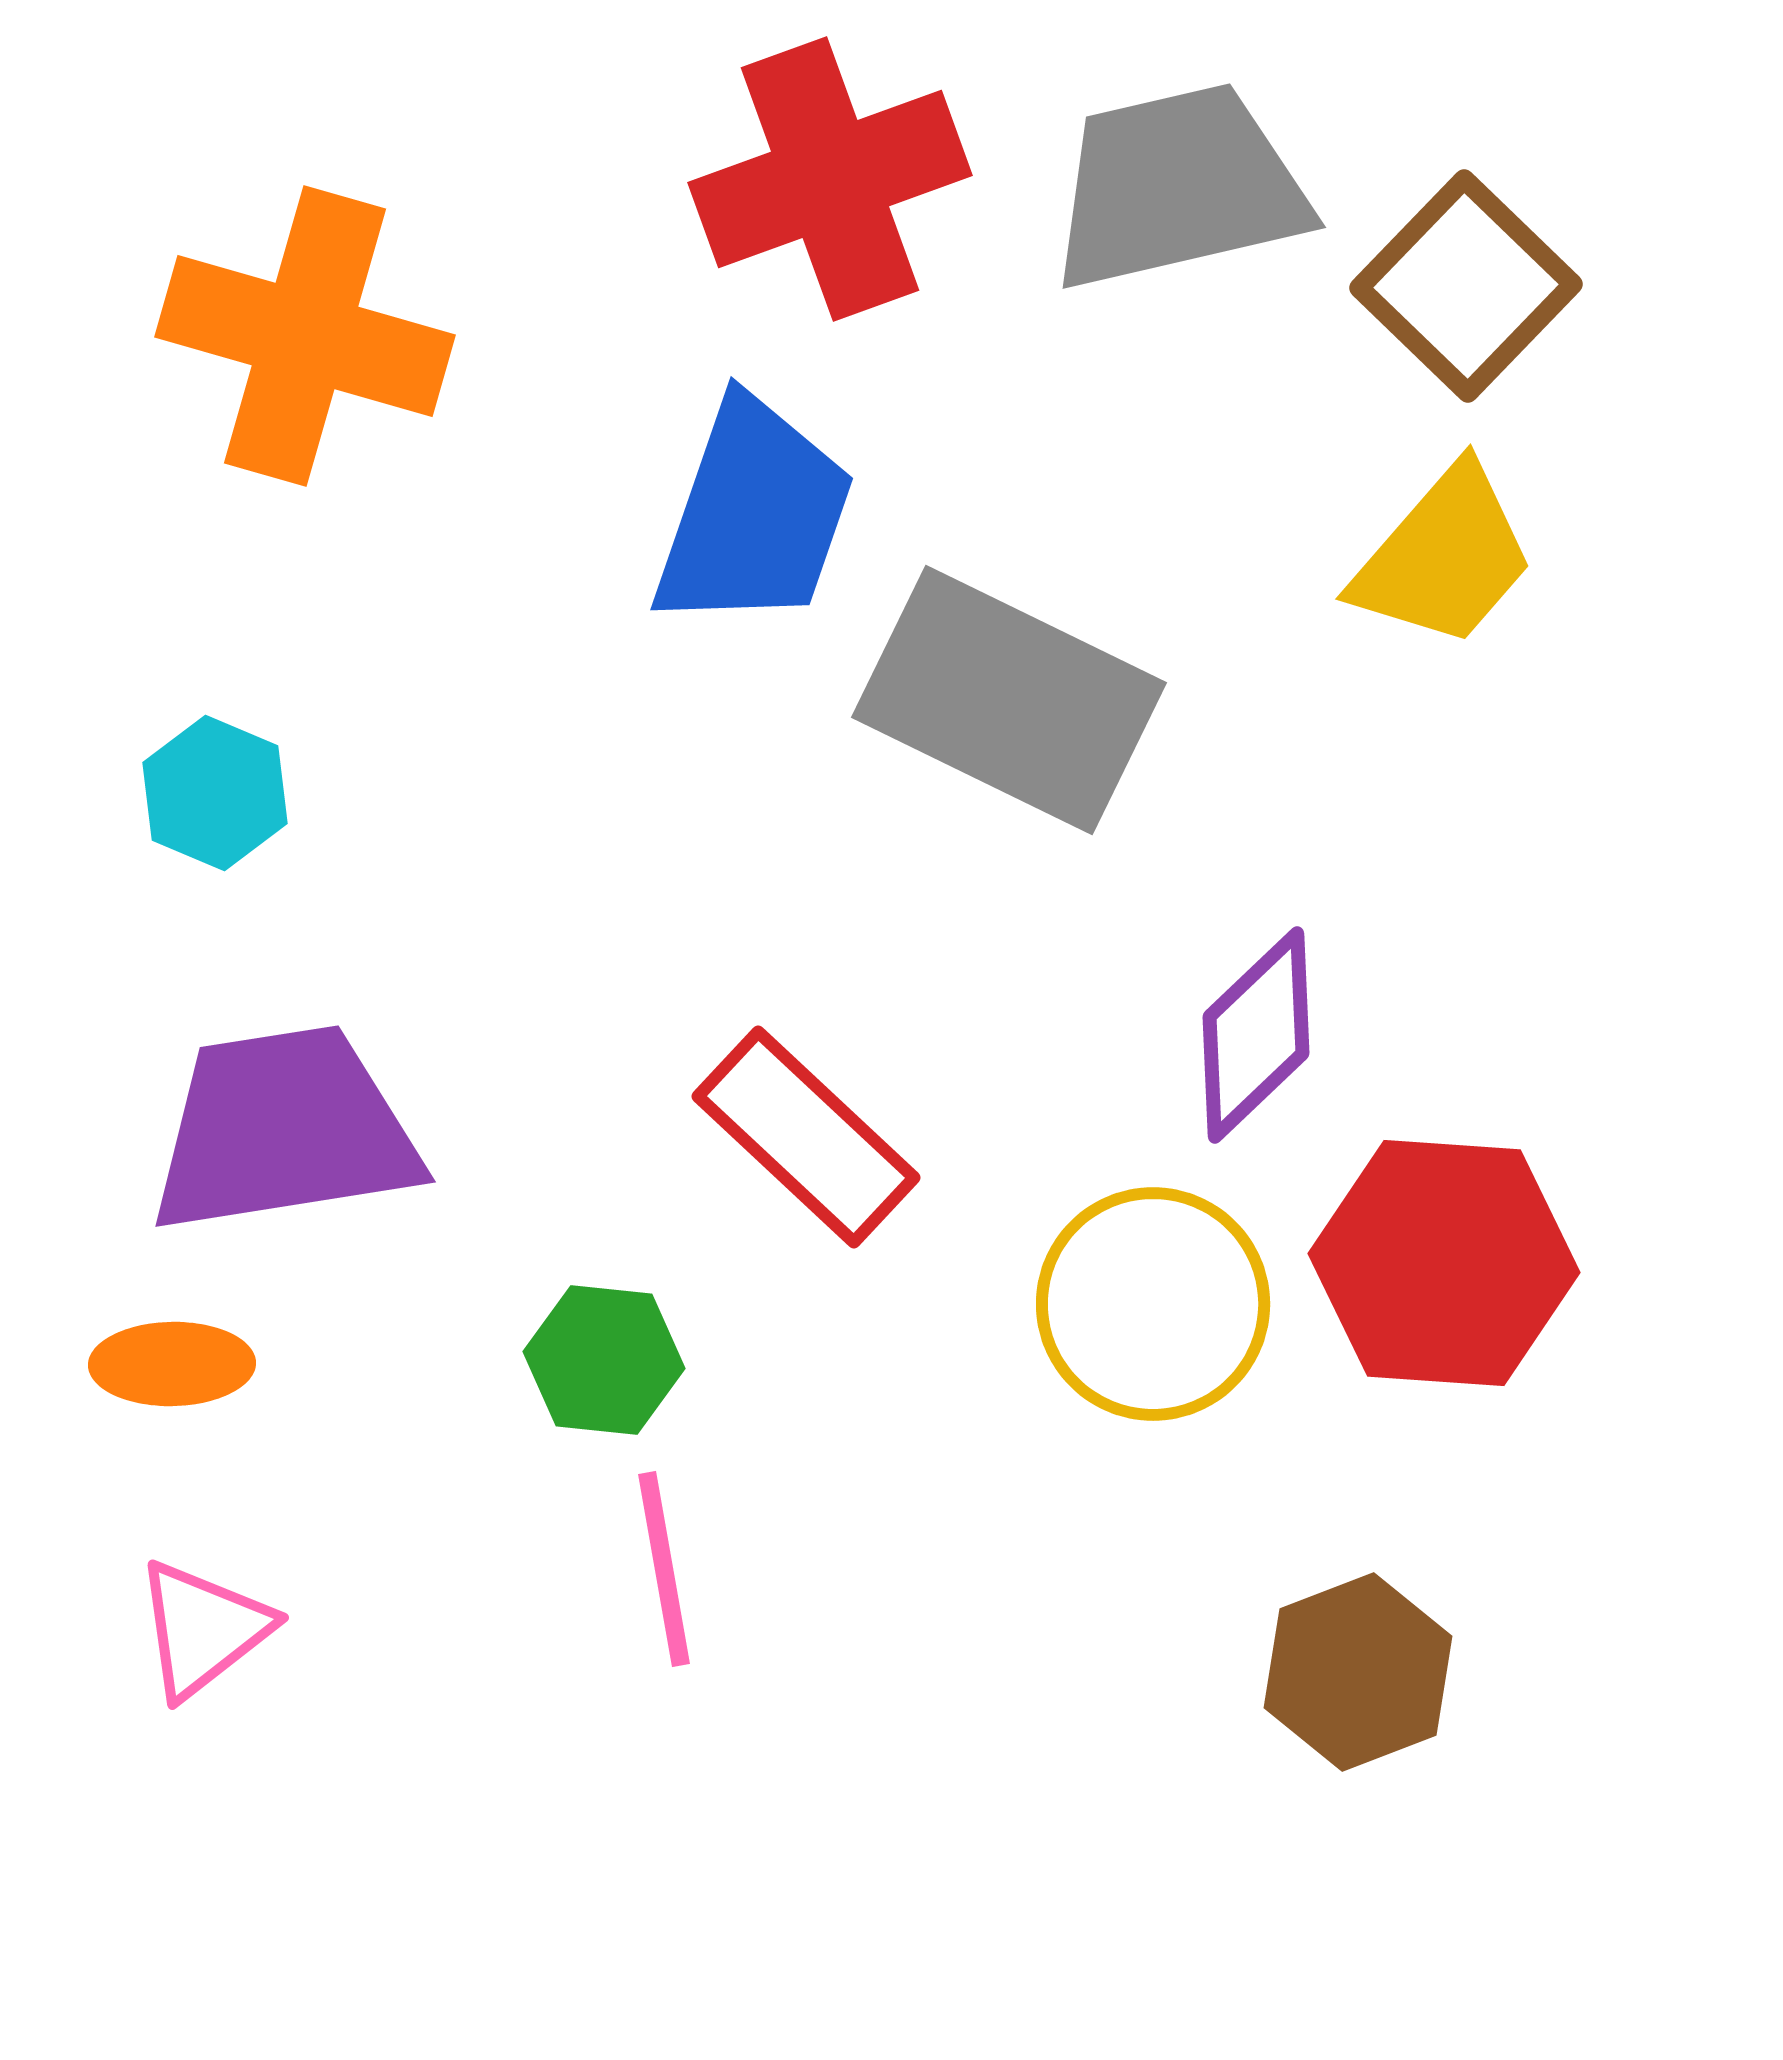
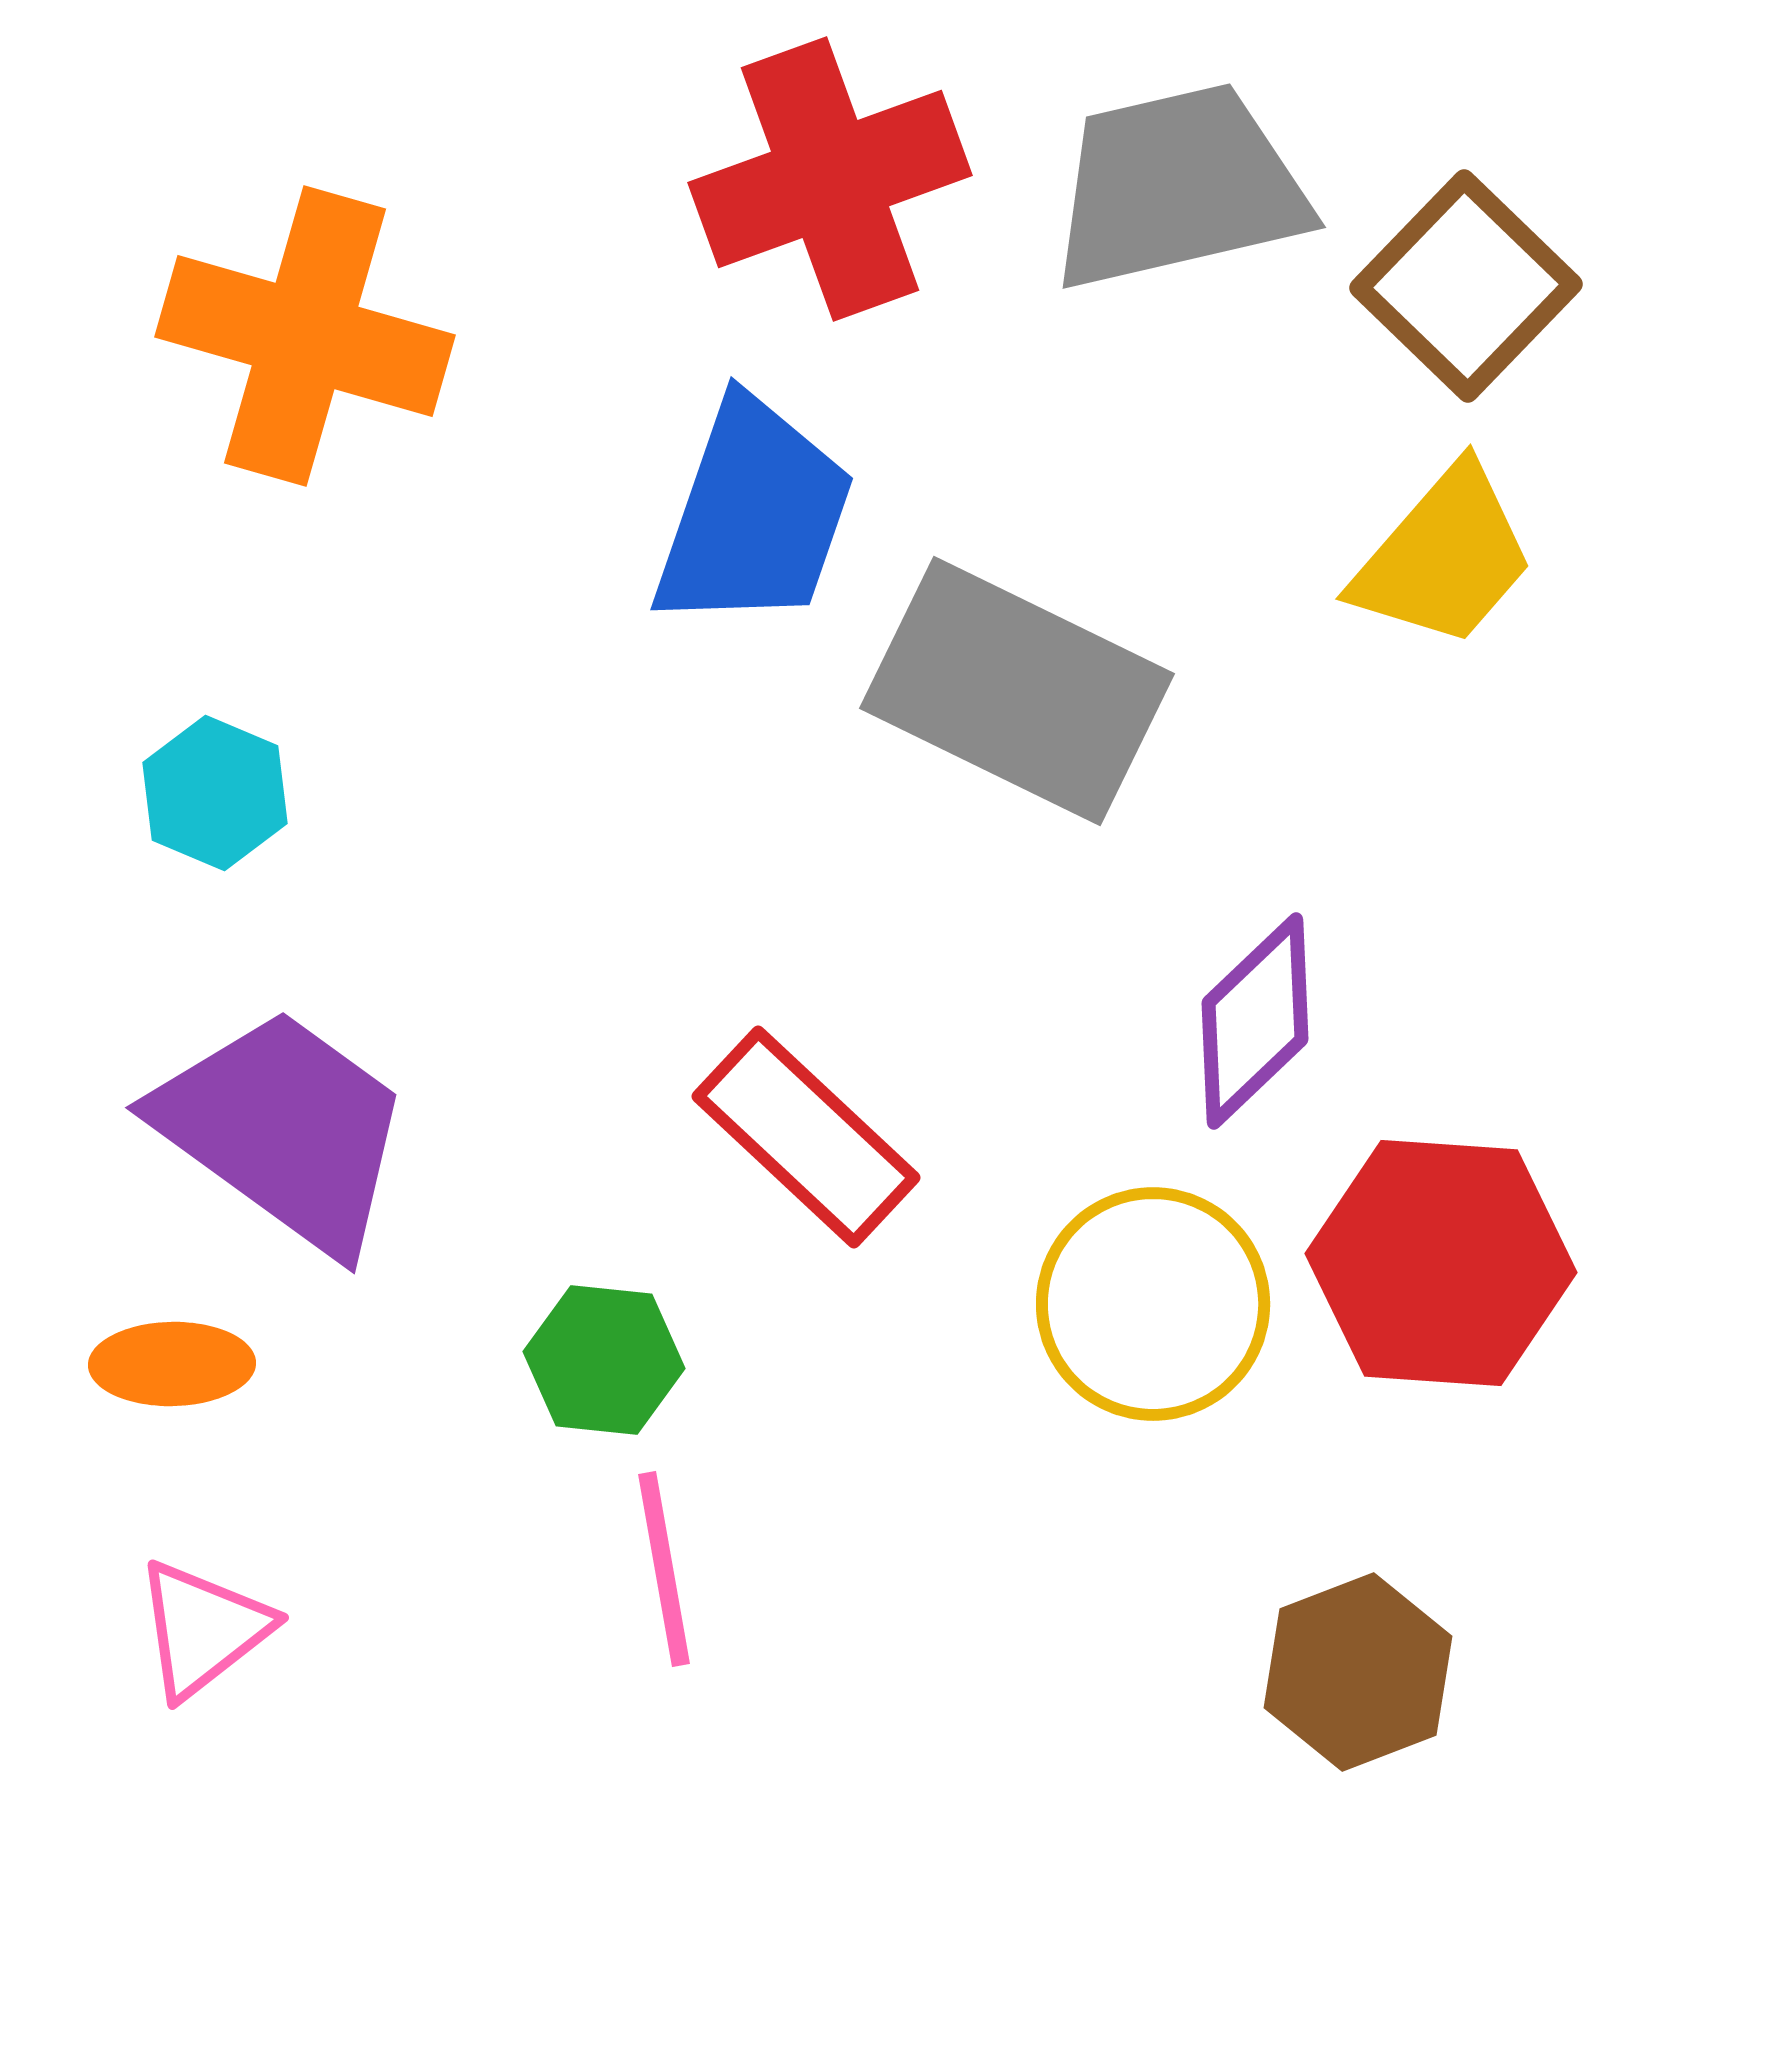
gray rectangle: moved 8 px right, 9 px up
purple diamond: moved 1 px left, 14 px up
purple trapezoid: rotated 45 degrees clockwise
red hexagon: moved 3 px left
